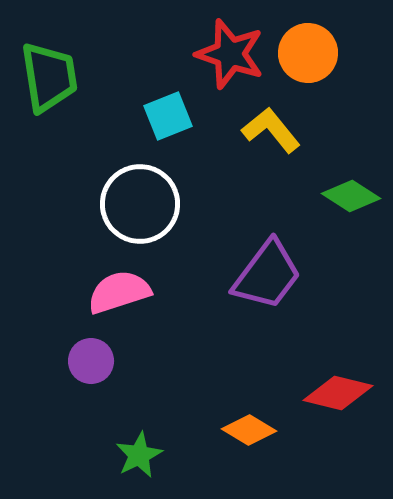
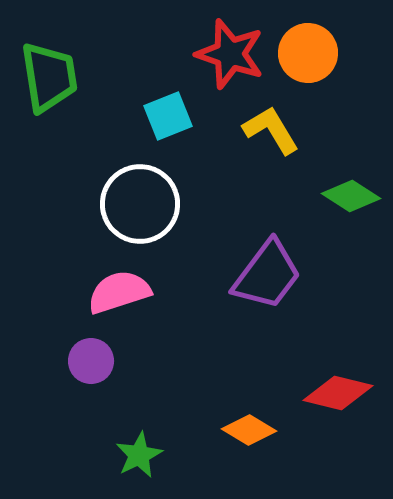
yellow L-shape: rotated 8 degrees clockwise
